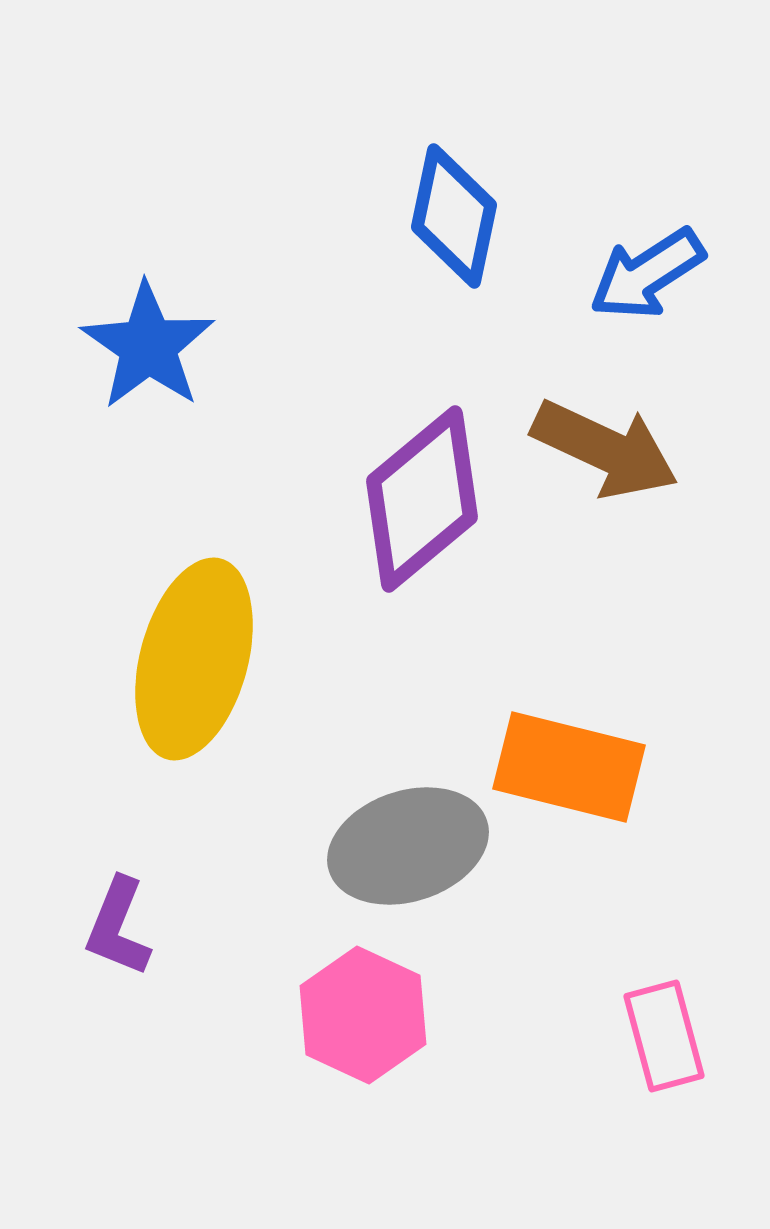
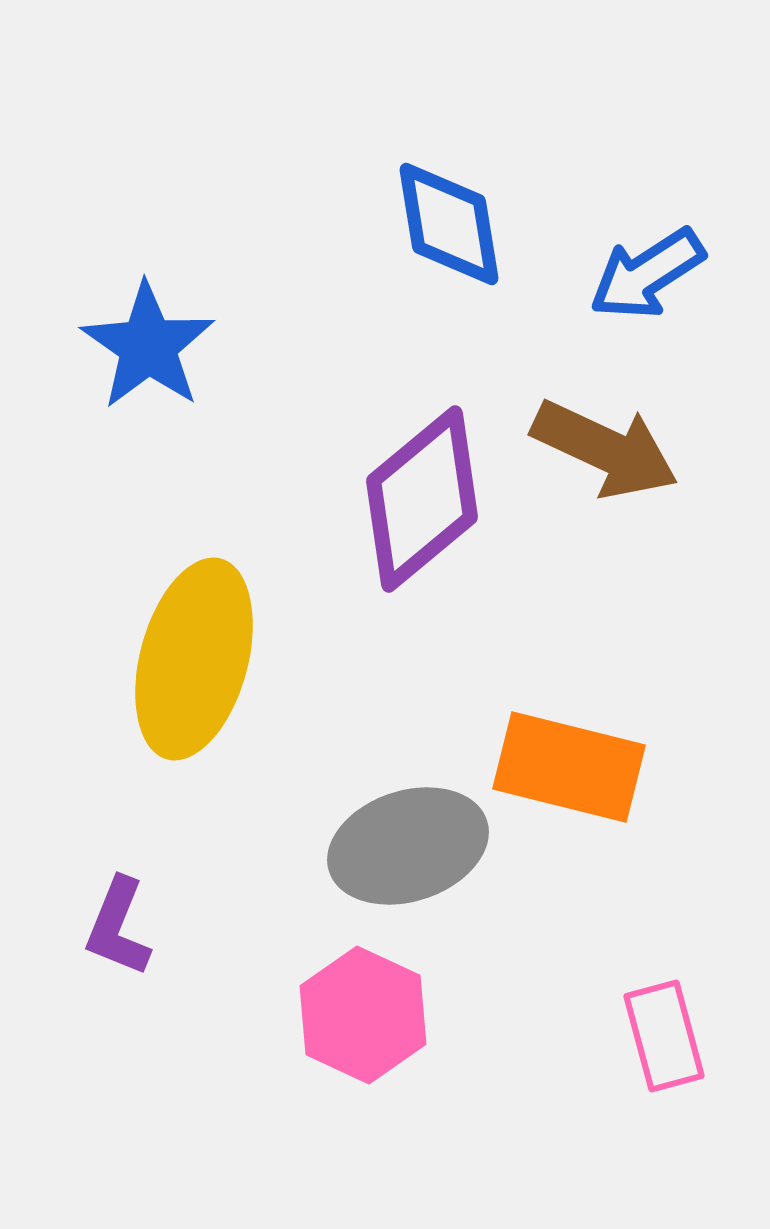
blue diamond: moved 5 px left, 8 px down; rotated 21 degrees counterclockwise
